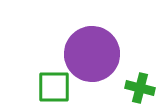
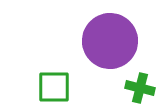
purple circle: moved 18 px right, 13 px up
